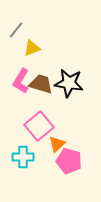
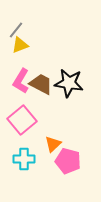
yellow triangle: moved 12 px left, 3 px up
brown trapezoid: rotated 10 degrees clockwise
pink square: moved 17 px left, 6 px up
orange triangle: moved 4 px left
cyan cross: moved 1 px right, 2 px down
pink pentagon: moved 1 px left
